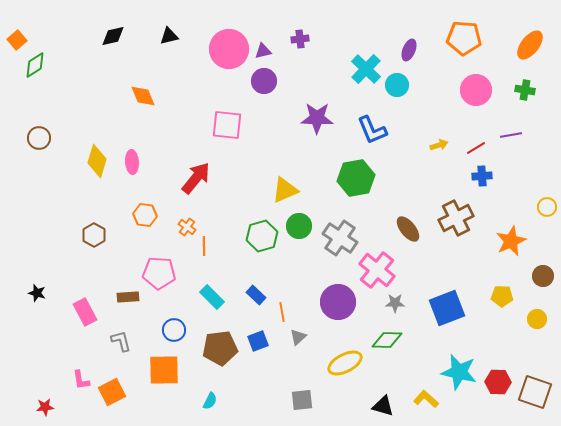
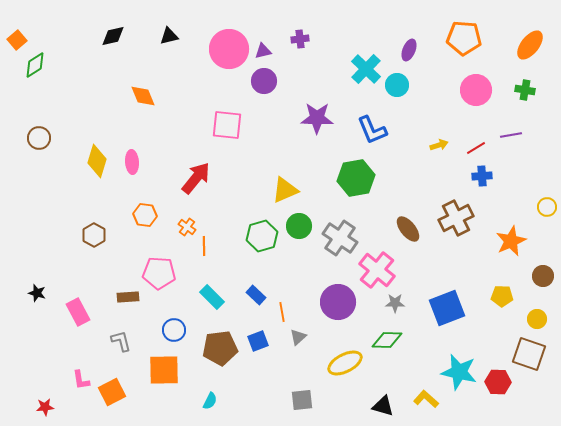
pink rectangle at (85, 312): moved 7 px left
brown square at (535, 392): moved 6 px left, 38 px up
